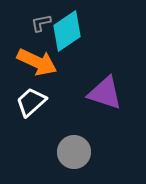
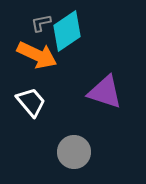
orange arrow: moved 7 px up
purple triangle: moved 1 px up
white trapezoid: rotated 92 degrees clockwise
